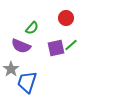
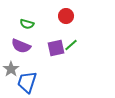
red circle: moved 2 px up
green semicircle: moved 5 px left, 4 px up; rotated 64 degrees clockwise
